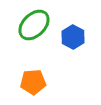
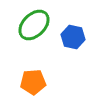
blue hexagon: rotated 15 degrees counterclockwise
